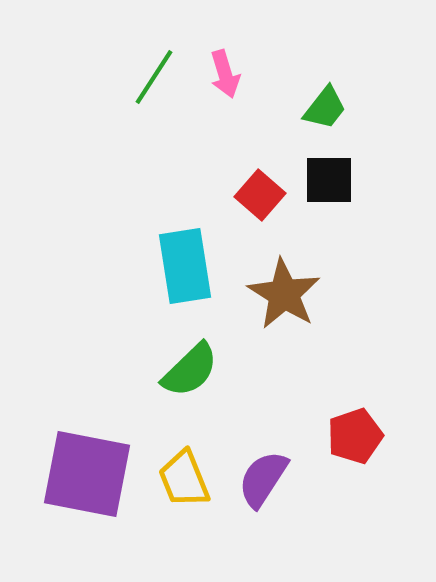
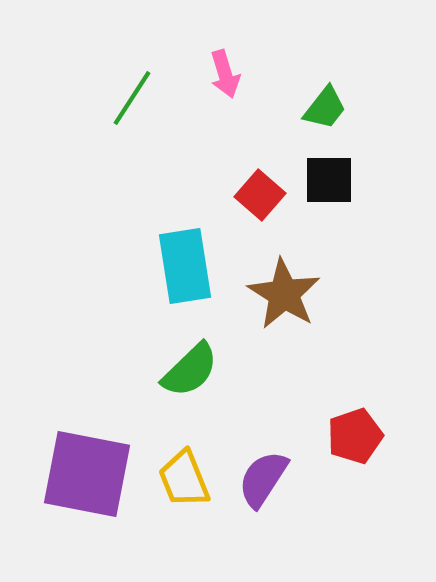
green line: moved 22 px left, 21 px down
